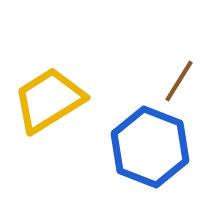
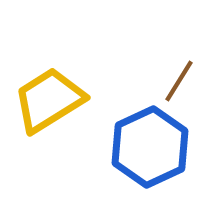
blue hexagon: rotated 14 degrees clockwise
